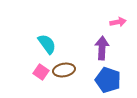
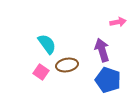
purple arrow: moved 2 px down; rotated 20 degrees counterclockwise
brown ellipse: moved 3 px right, 5 px up
